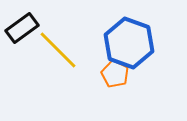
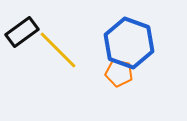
black rectangle: moved 4 px down
orange pentagon: moved 4 px right, 1 px up; rotated 16 degrees counterclockwise
